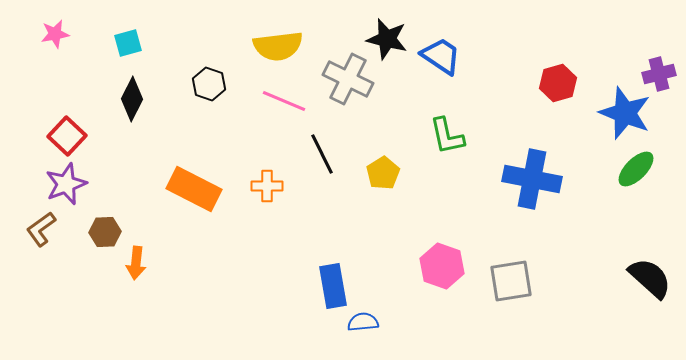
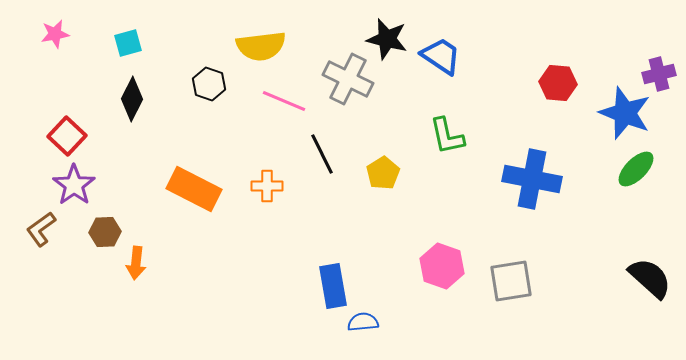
yellow semicircle: moved 17 px left
red hexagon: rotated 21 degrees clockwise
purple star: moved 8 px right, 1 px down; rotated 15 degrees counterclockwise
